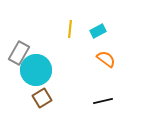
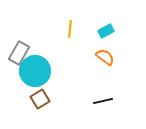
cyan rectangle: moved 8 px right
orange semicircle: moved 1 px left, 2 px up
cyan circle: moved 1 px left, 1 px down
brown square: moved 2 px left, 1 px down
